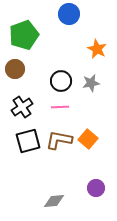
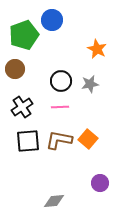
blue circle: moved 17 px left, 6 px down
gray star: moved 1 px left, 1 px down
black square: rotated 10 degrees clockwise
purple circle: moved 4 px right, 5 px up
